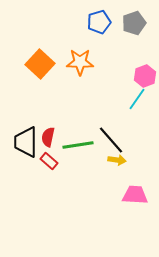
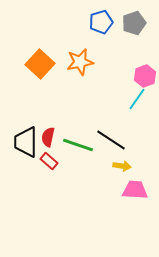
blue pentagon: moved 2 px right
orange star: rotated 12 degrees counterclockwise
black line: rotated 16 degrees counterclockwise
green line: rotated 28 degrees clockwise
yellow arrow: moved 5 px right, 6 px down
pink trapezoid: moved 5 px up
